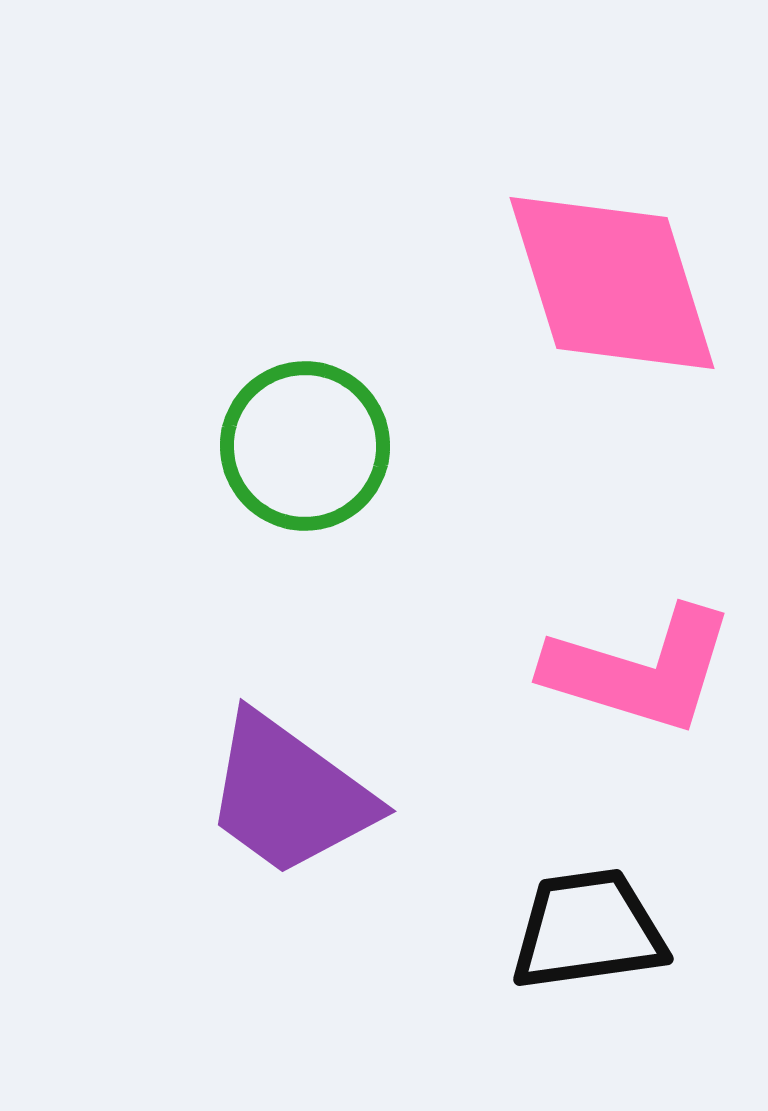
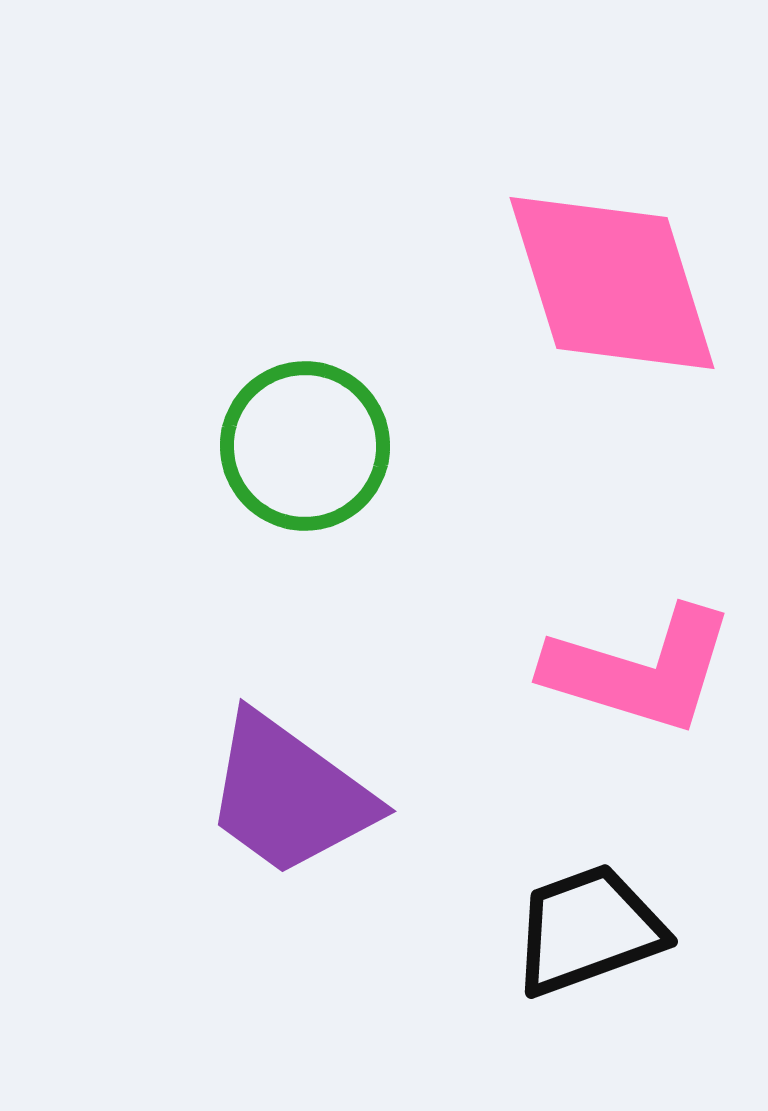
black trapezoid: rotated 12 degrees counterclockwise
